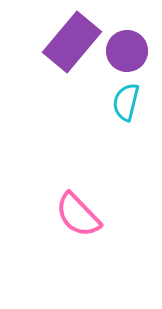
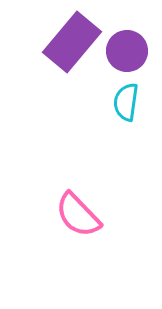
cyan semicircle: rotated 6 degrees counterclockwise
